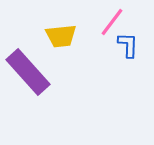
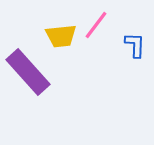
pink line: moved 16 px left, 3 px down
blue L-shape: moved 7 px right
